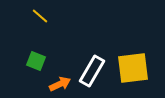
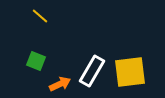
yellow square: moved 3 px left, 4 px down
